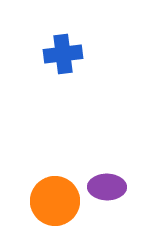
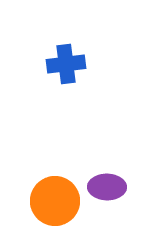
blue cross: moved 3 px right, 10 px down
